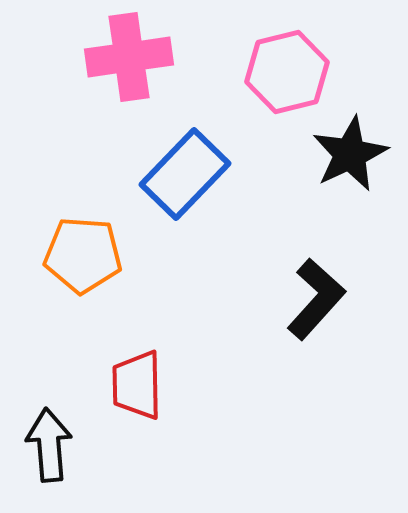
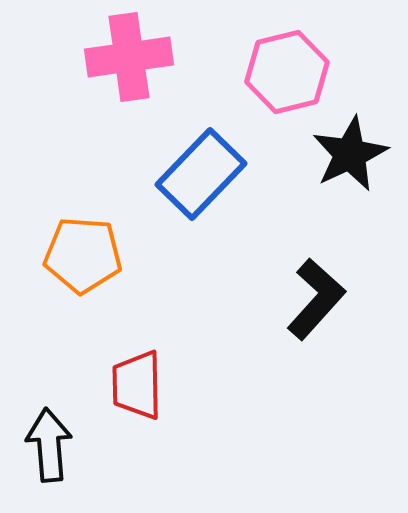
blue rectangle: moved 16 px right
